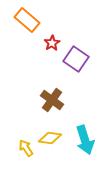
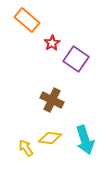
brown cross: rotated 10 degrees counterclockwise
